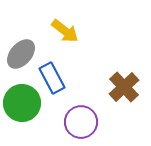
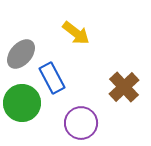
yellow arrow: moved 11 px right, 2 px down
purple circle: moved 1 px down
